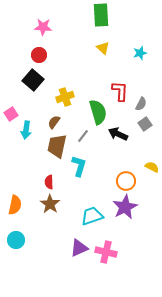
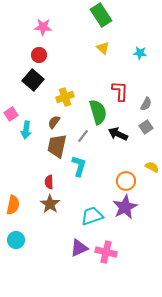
green rectangle: rotated 30 degrees counterclockwise
cyan star: rotated 24 degrees clockwise
gray semicircle: moved 5 px right
gray square: moved 1 px right, 3 px down
orange semicircle: moved 2 px left
